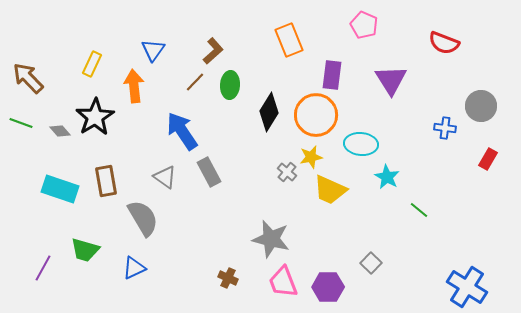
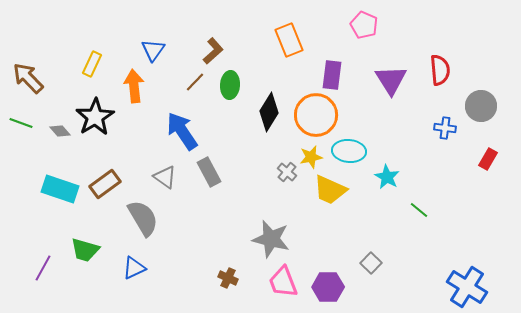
red semicircle at (444, 43): moved 4 px left, 27 px down; rotated 116 degrees counterclockwise
cyan ellipse at (361, 144): moved 12 px left, 7 px down
brown rectangle at (106, 181): moved 1 px left, 3 px down; rotated 64 degrees clockwise
